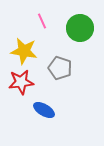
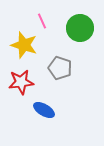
yellow star: moved 6 px up; rotated 8 degrees clockwise
